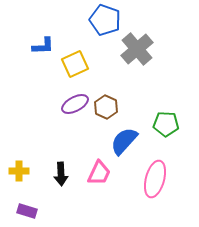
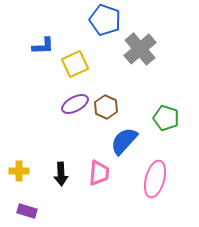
gray cross: moved 3 px right
green pentagon: moved 6 px up; rotated 15 degrees clockwise
pink trapezoid: rotated 20 degrees counterclockwise
